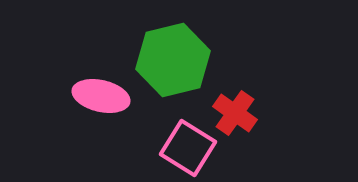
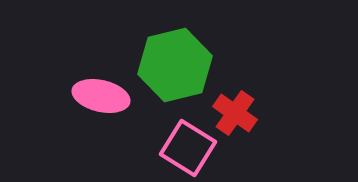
green hexagon: moved 2 px right, 5 px down
